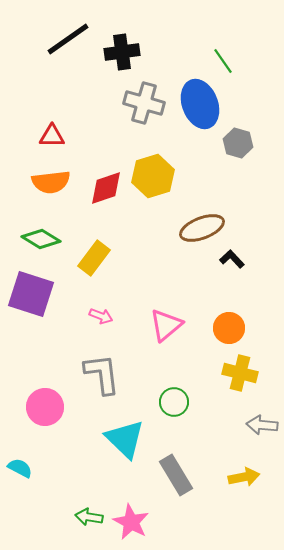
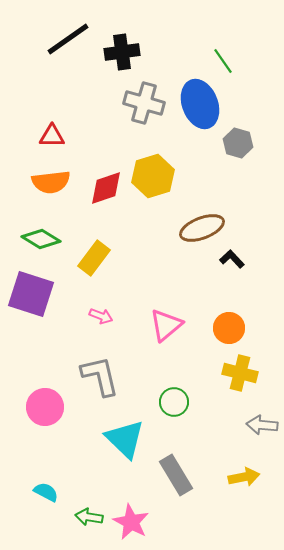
gray L-shape: moved 2 px left, 2 px down; rotated 6 degrees counterclockwise
cyan semicircle: moved 26 px right, 24 px down
